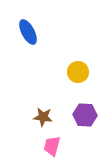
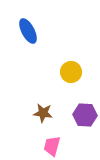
blue ellipse: moved 1 px up
yellow circle: moved 7 px left
brown star: moved 4 px up
